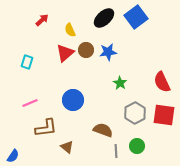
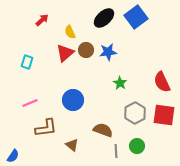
yellow semicircle: moved 2 px down
brown triangle: moved 5 px right, 2 px up
